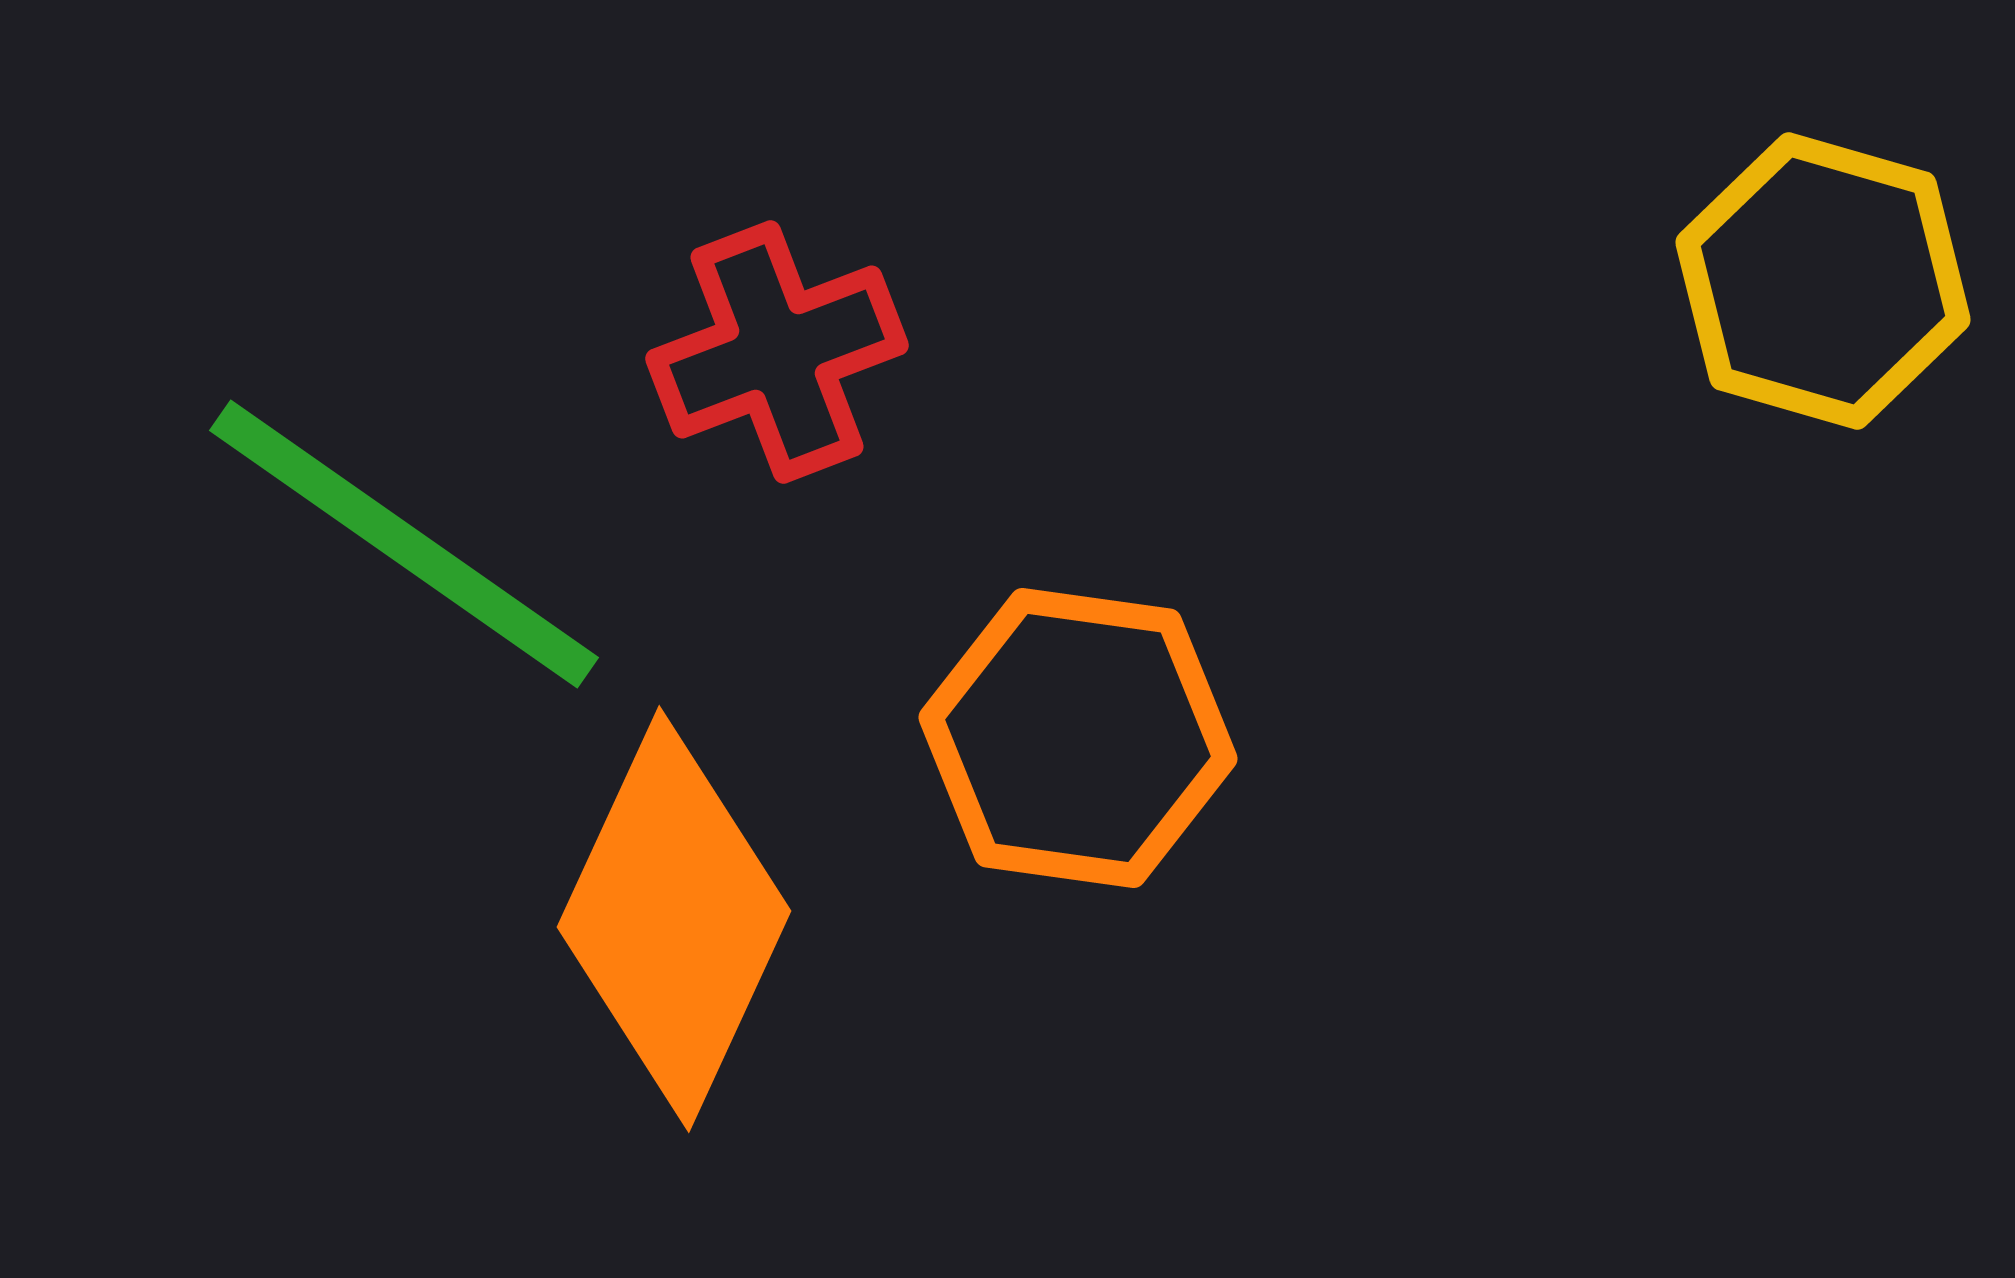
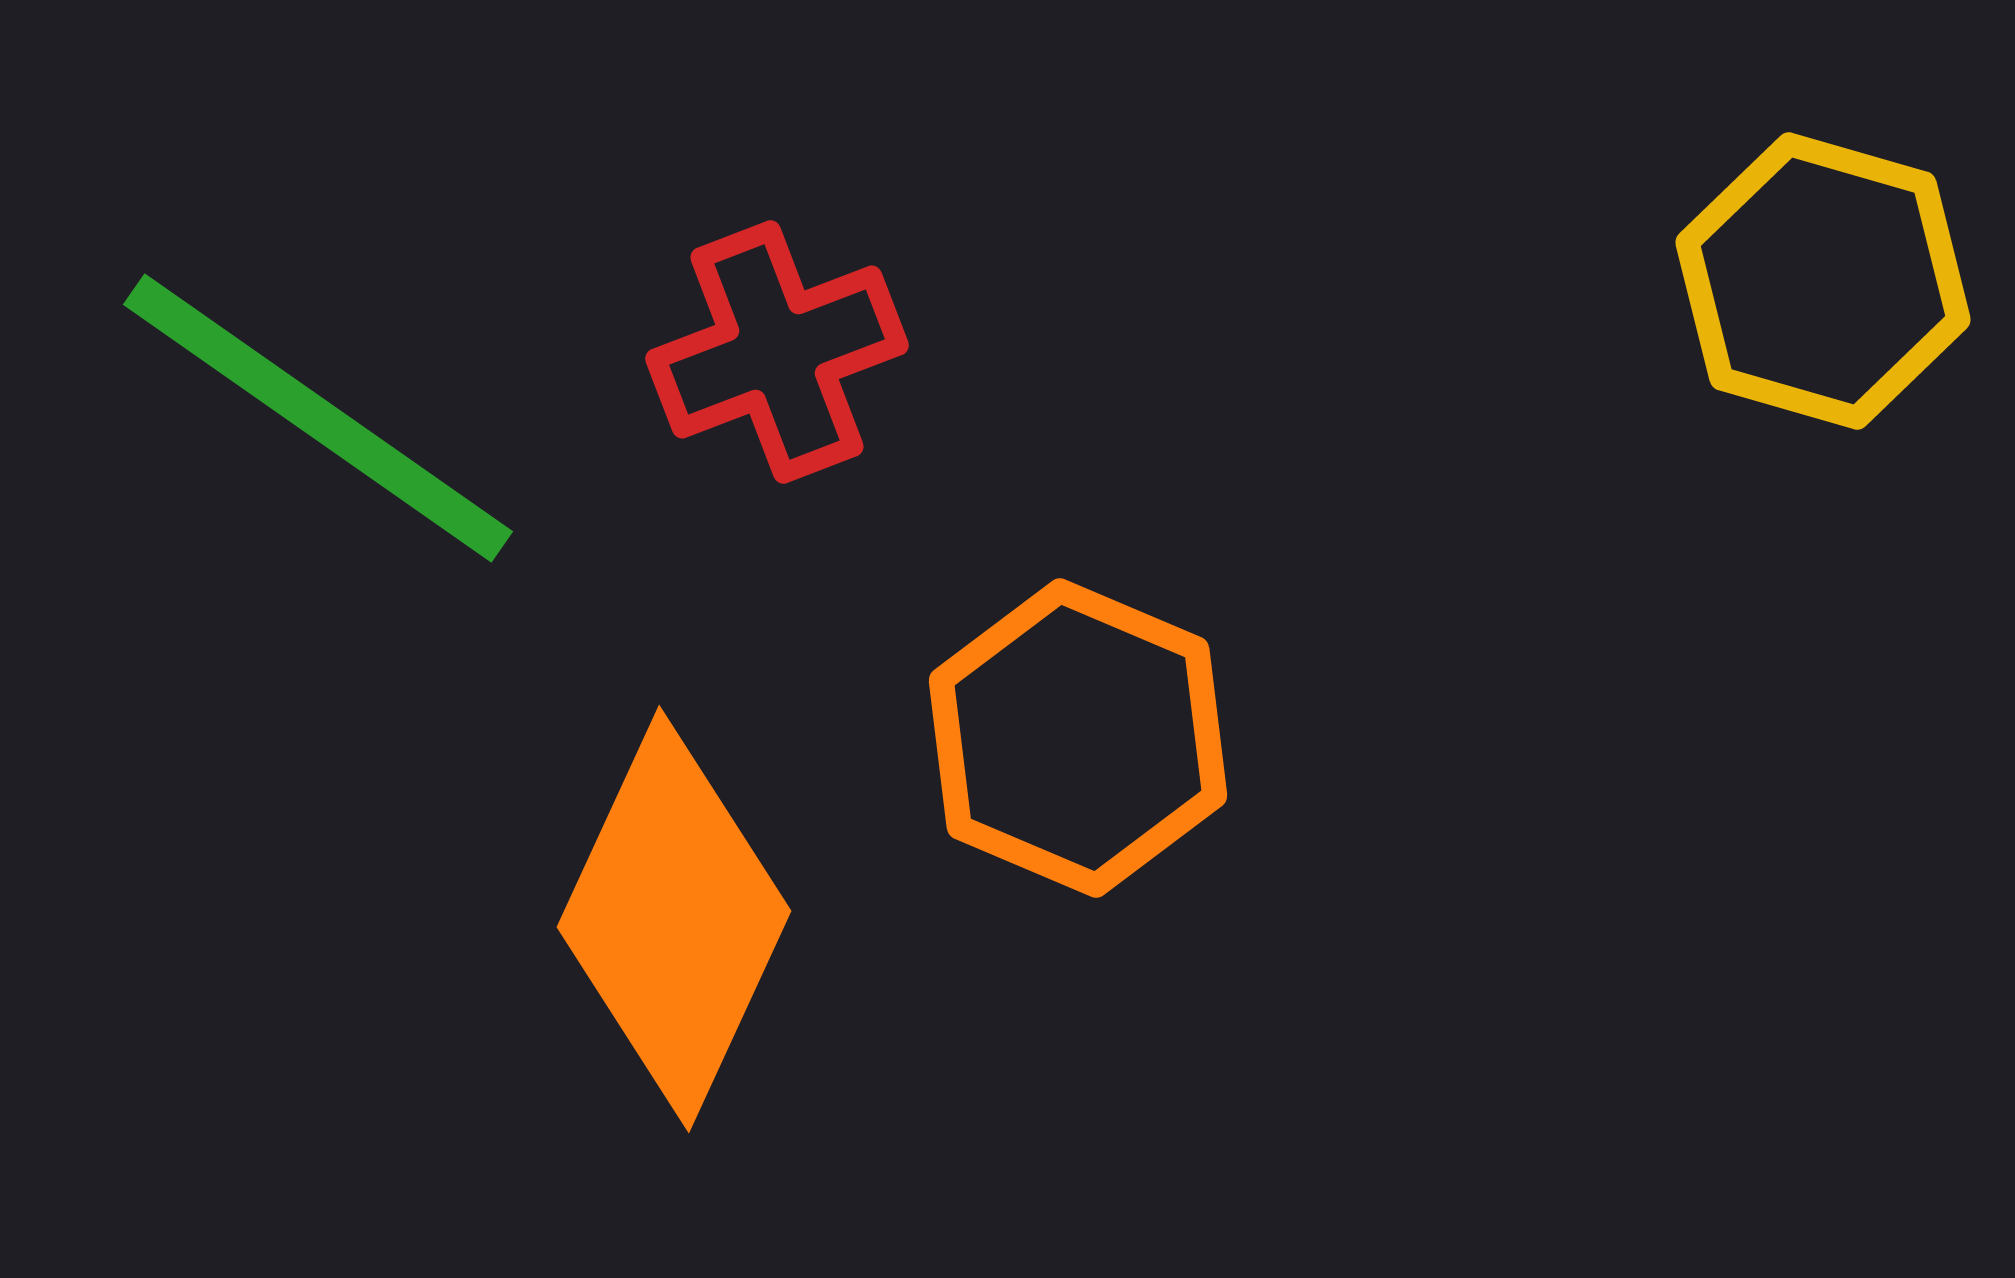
green line: moved 86 px left, 126 px up
orange hexagon: rotated 15 degrees clockwise
